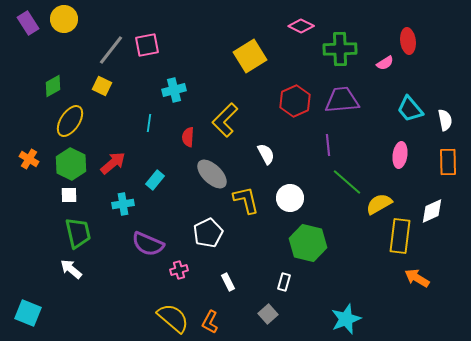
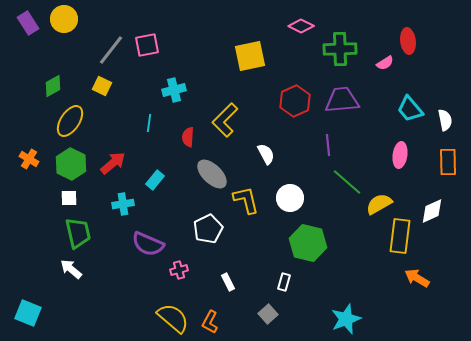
yellow square at (250, 56): rotated 20 degrees clockwise
white square at (69, 195): moved 3 px down
white pentagon at (208, 233): moved 4 px up
